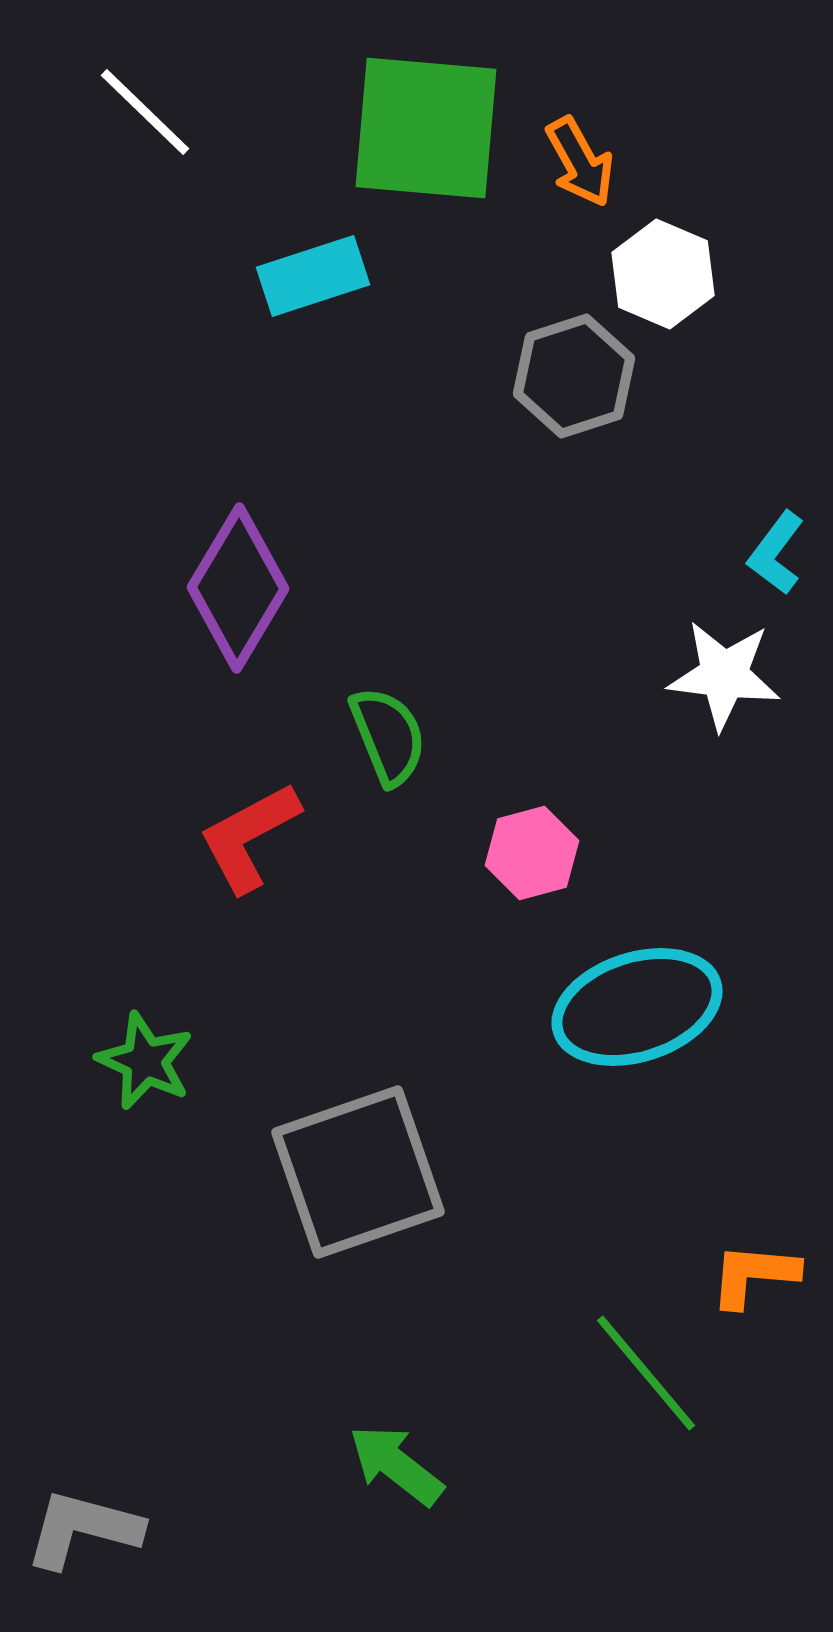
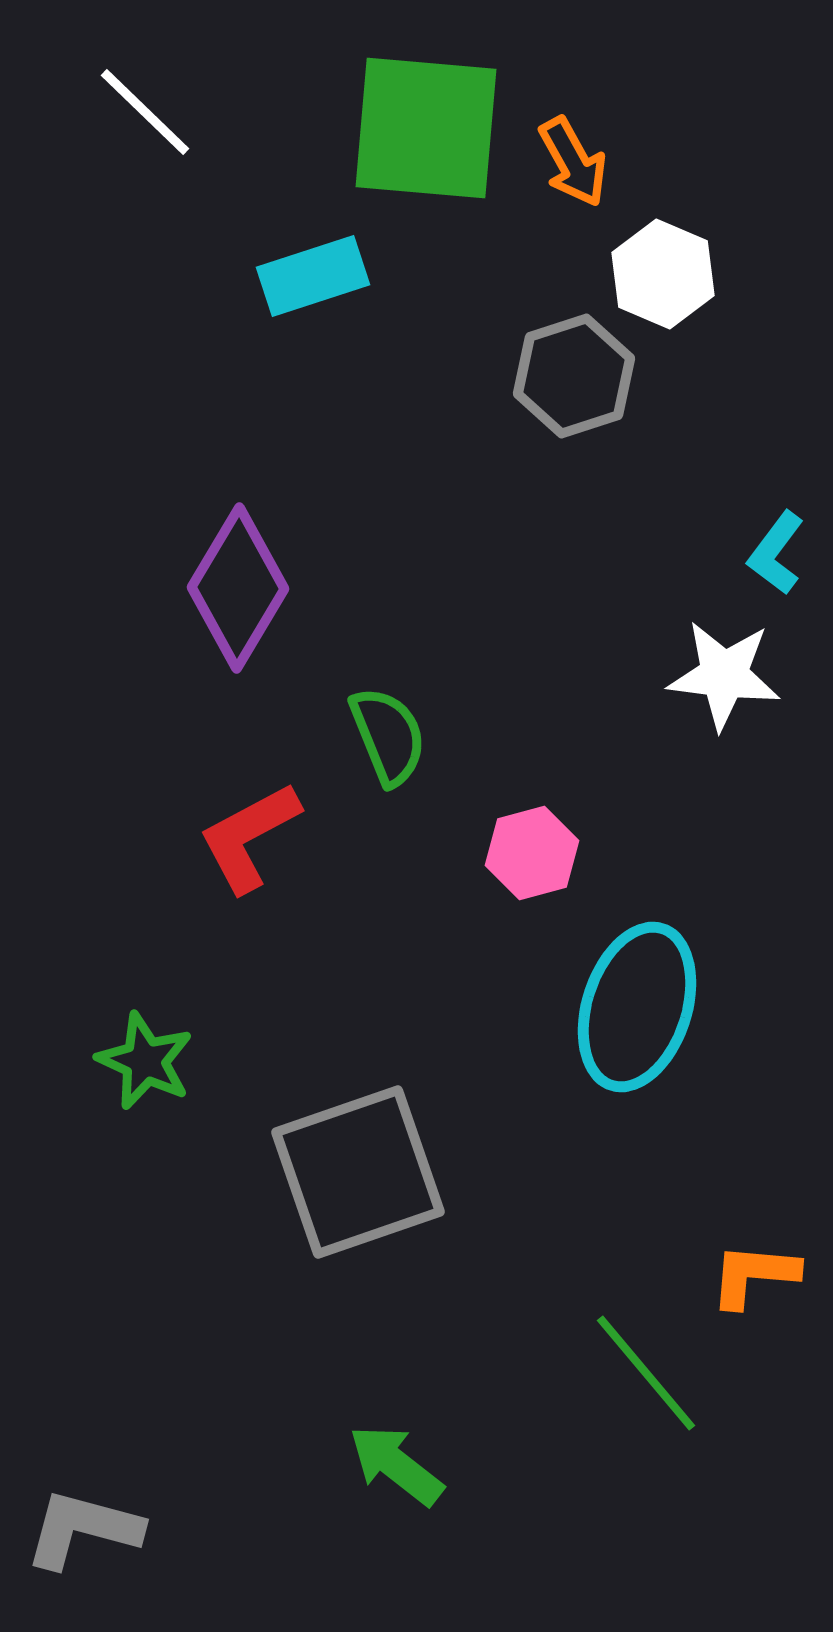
orange arrow: moved 7 px left
cyan ellipse: rotated 54 degrees counterclockwise
